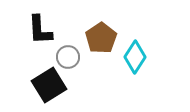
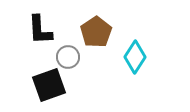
brown pentagon: moved 5 px left, 6 px up
black square: rotated 12 degrees clockwise
